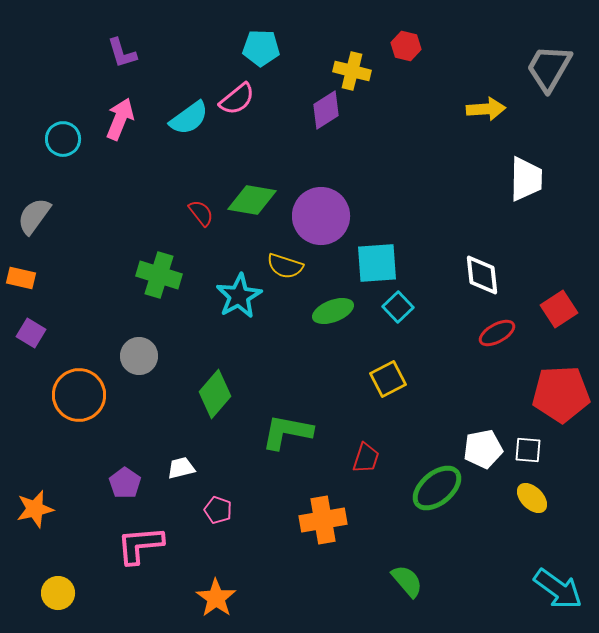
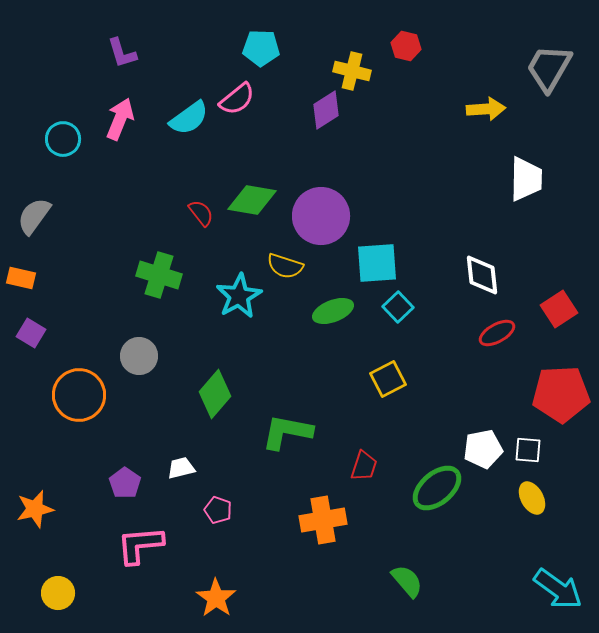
red trapezoid at (366, 458): moved 2 px left, 8 px down
yellow ellipse at (532, 498): rotated 16 degrees clockwise
